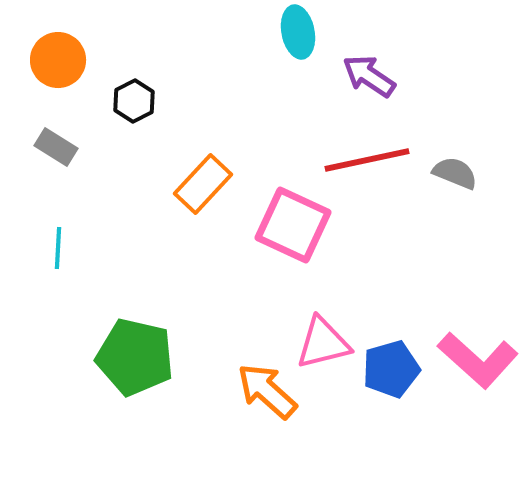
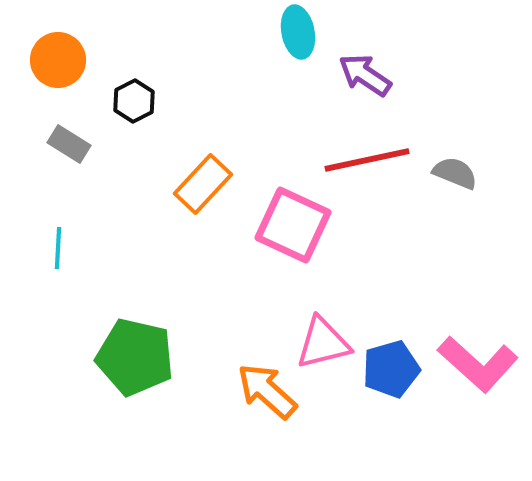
purple arrow: moved 4 px left, 1 px up
gray rectangle: moved 13 px right, 3 px up
pink L-shape: moved 4 px down
